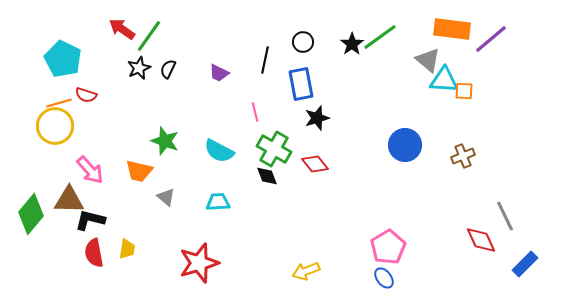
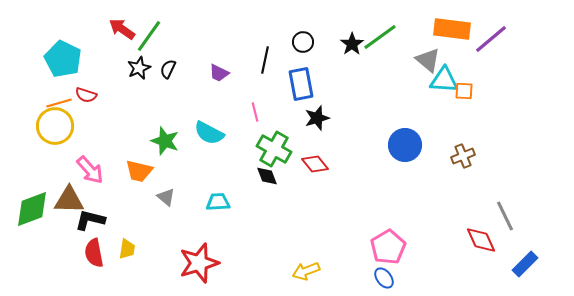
cyan semicircle at (219, 151): moved 10 px left, 18 px up
green diamond at (31, 214): moved 1 px right, 5 px up; rotated 30 degrees clockwise
